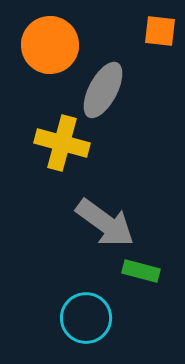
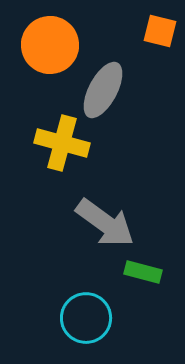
orange square: rotated 8 degrees clockwise
green rectangle: moved 2 px right, 1 px down
